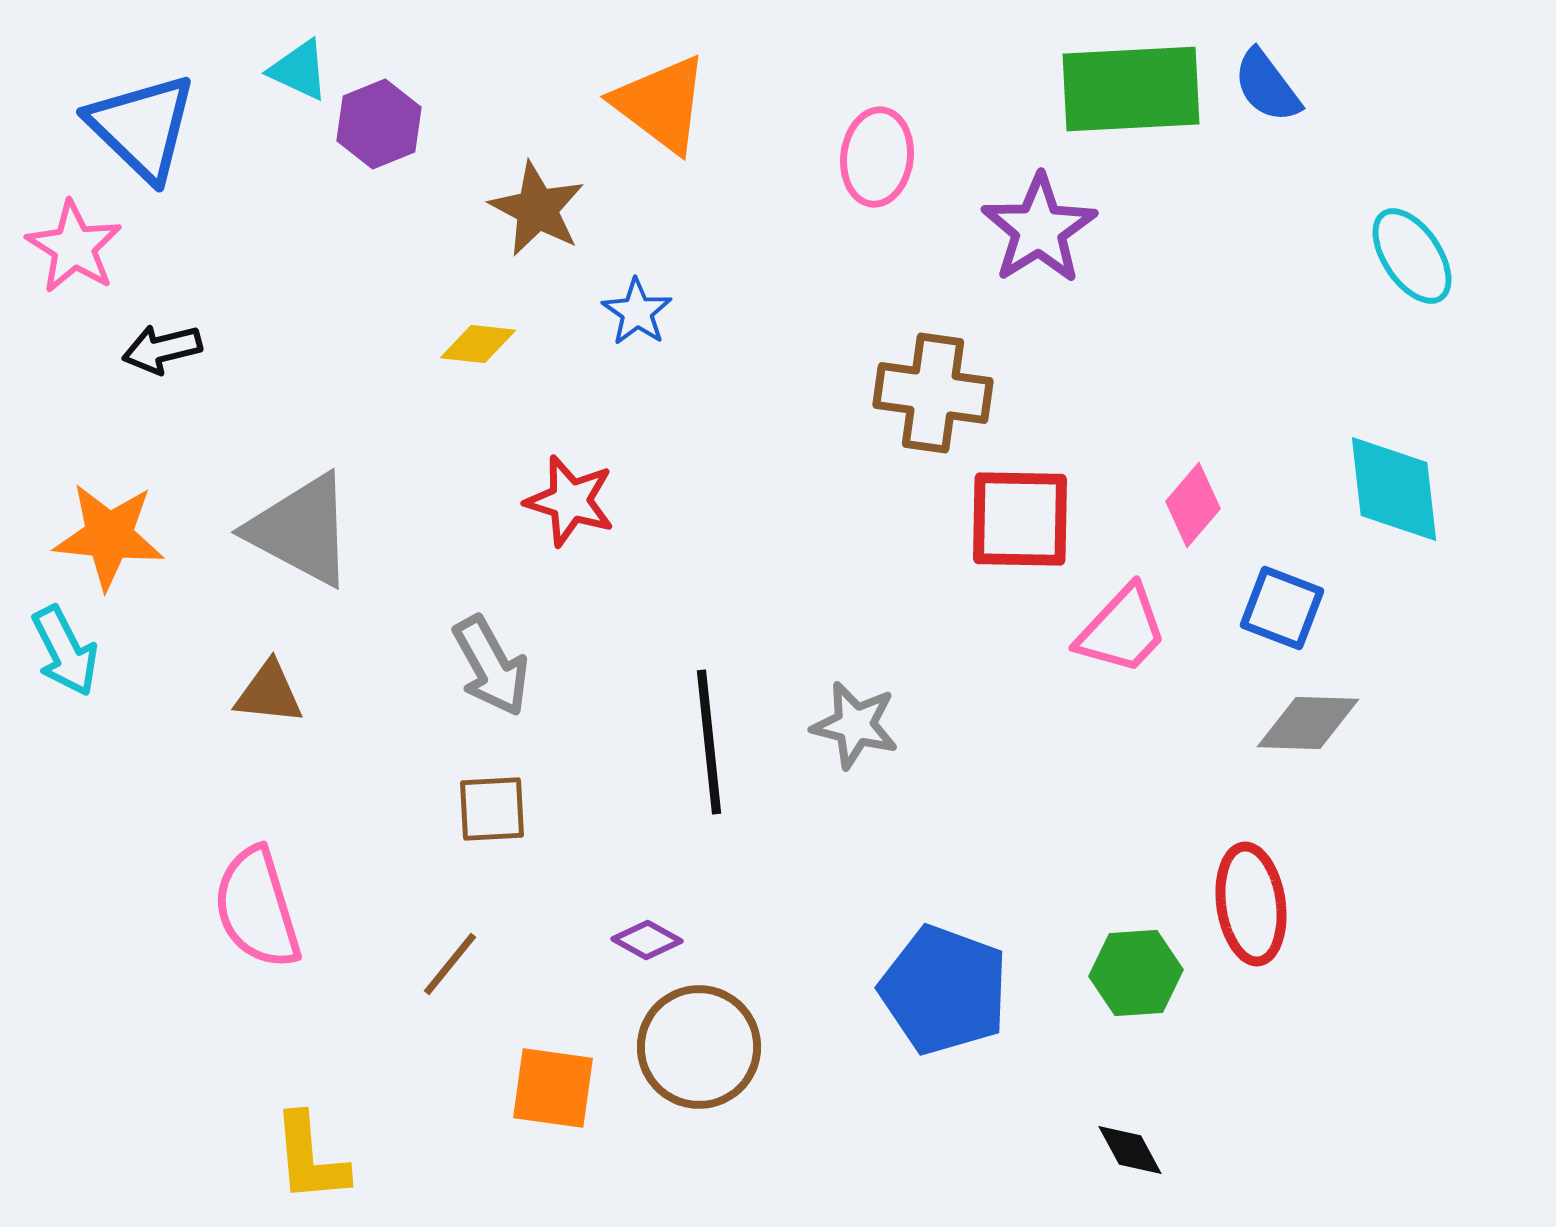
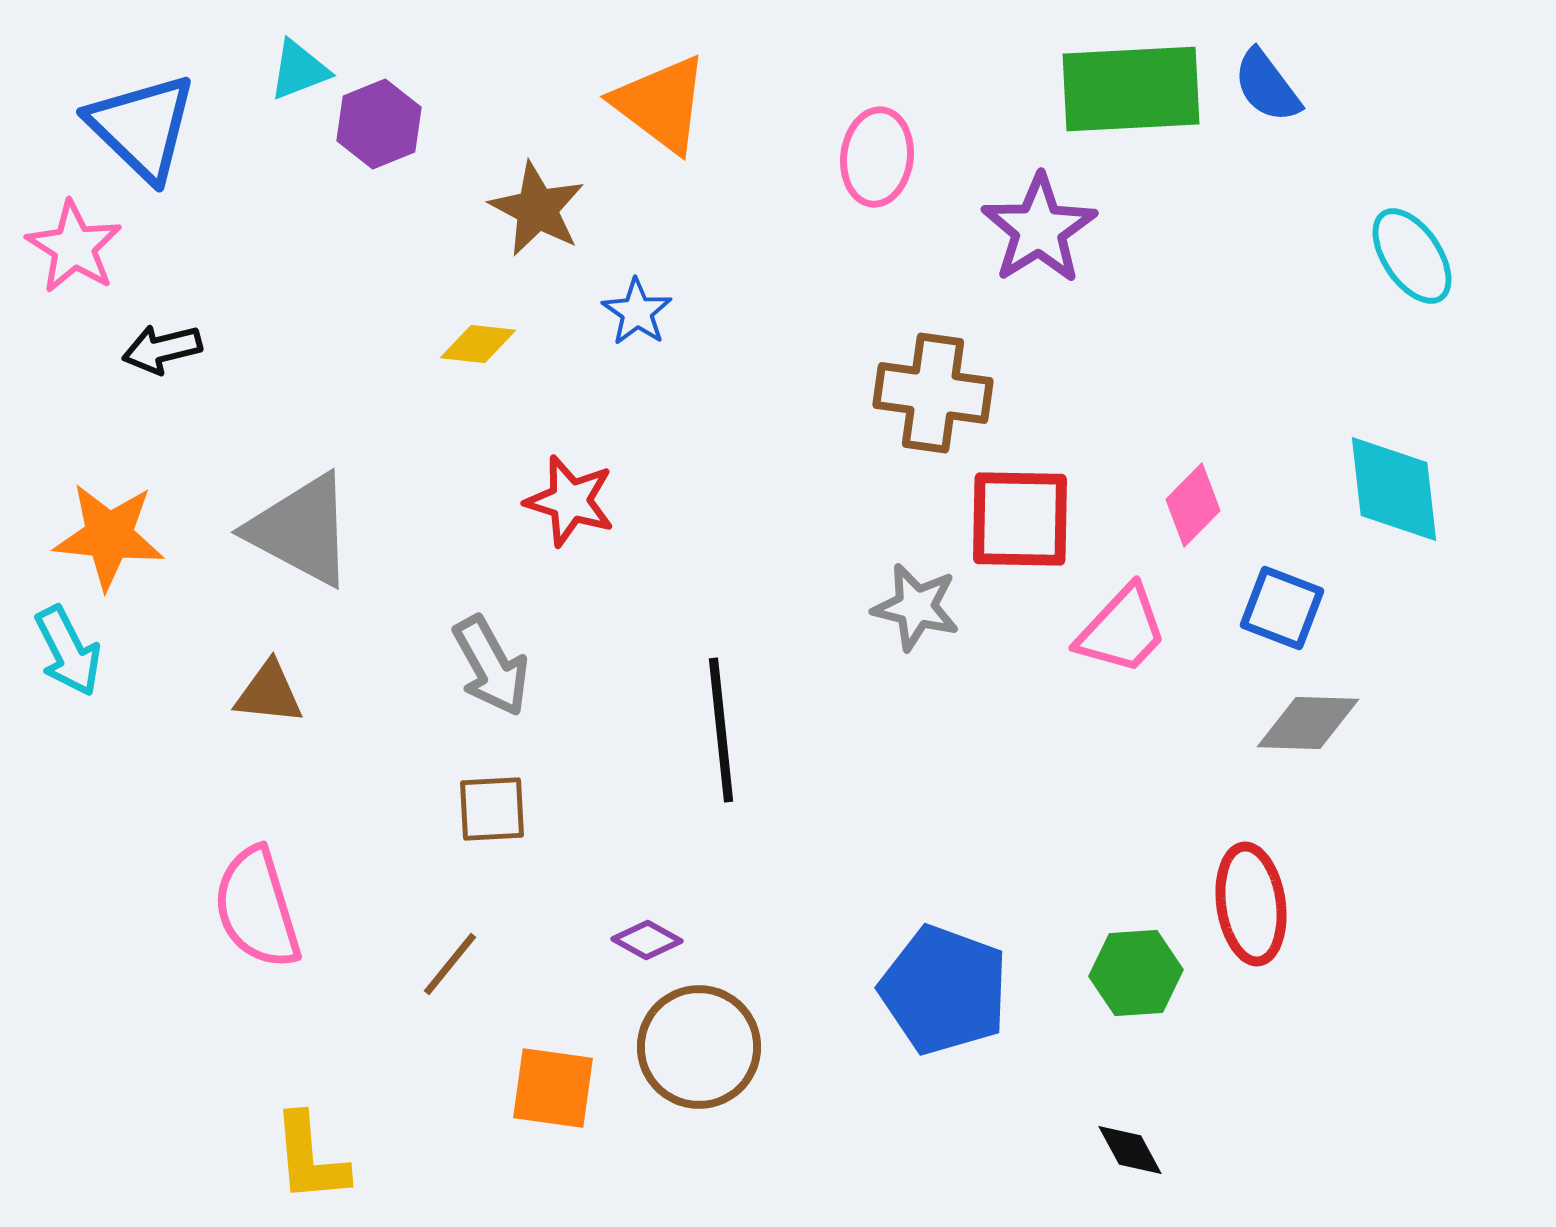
cyan triangle: rotated 46 degrees counterclockwise
pink diamond: rotated 4 degrees clockwise
cyan arrow: moved 3 px right
gray star: moved 61 px right, 118 px up
black line: moved 12 px right, 12 px up
